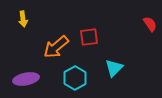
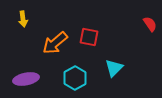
red square: rotated 18 degrees clockwise
orange arrow: moved 1 px left, 4 px up
